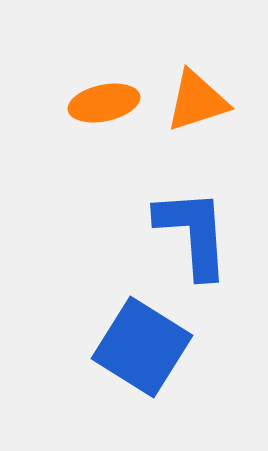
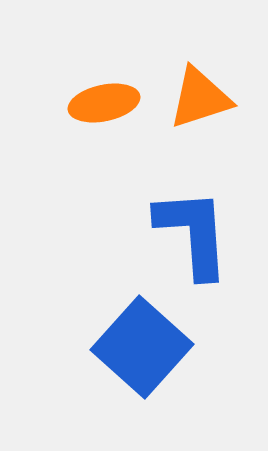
orange triangle: moved 3 px right, 3 px up
blue square: rotated 10 degrees clockwise
